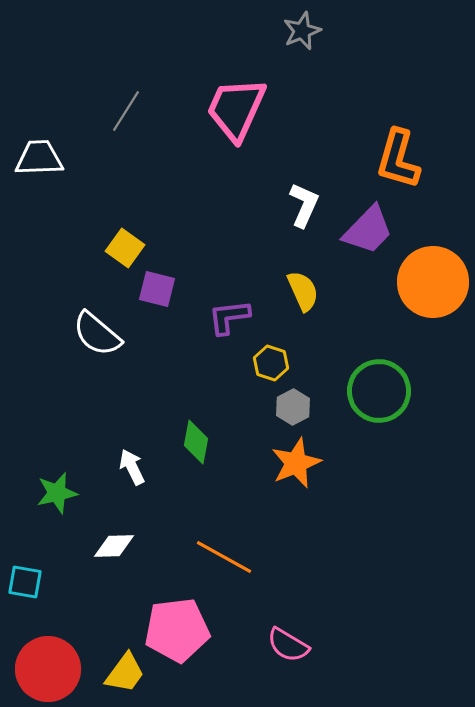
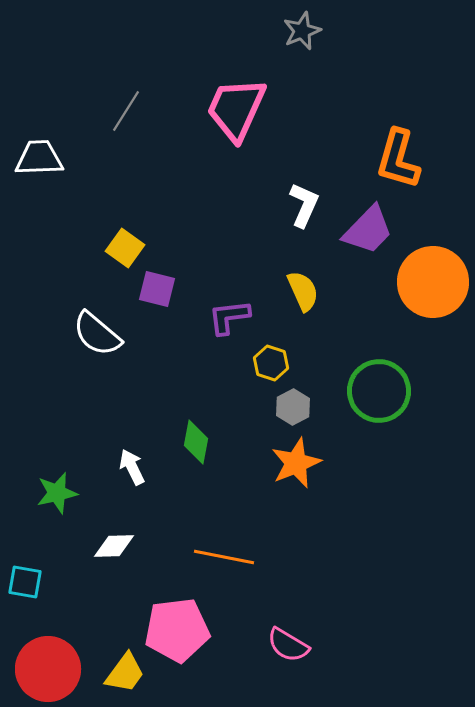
orange line: rotated 18 degrees counterclockwise
